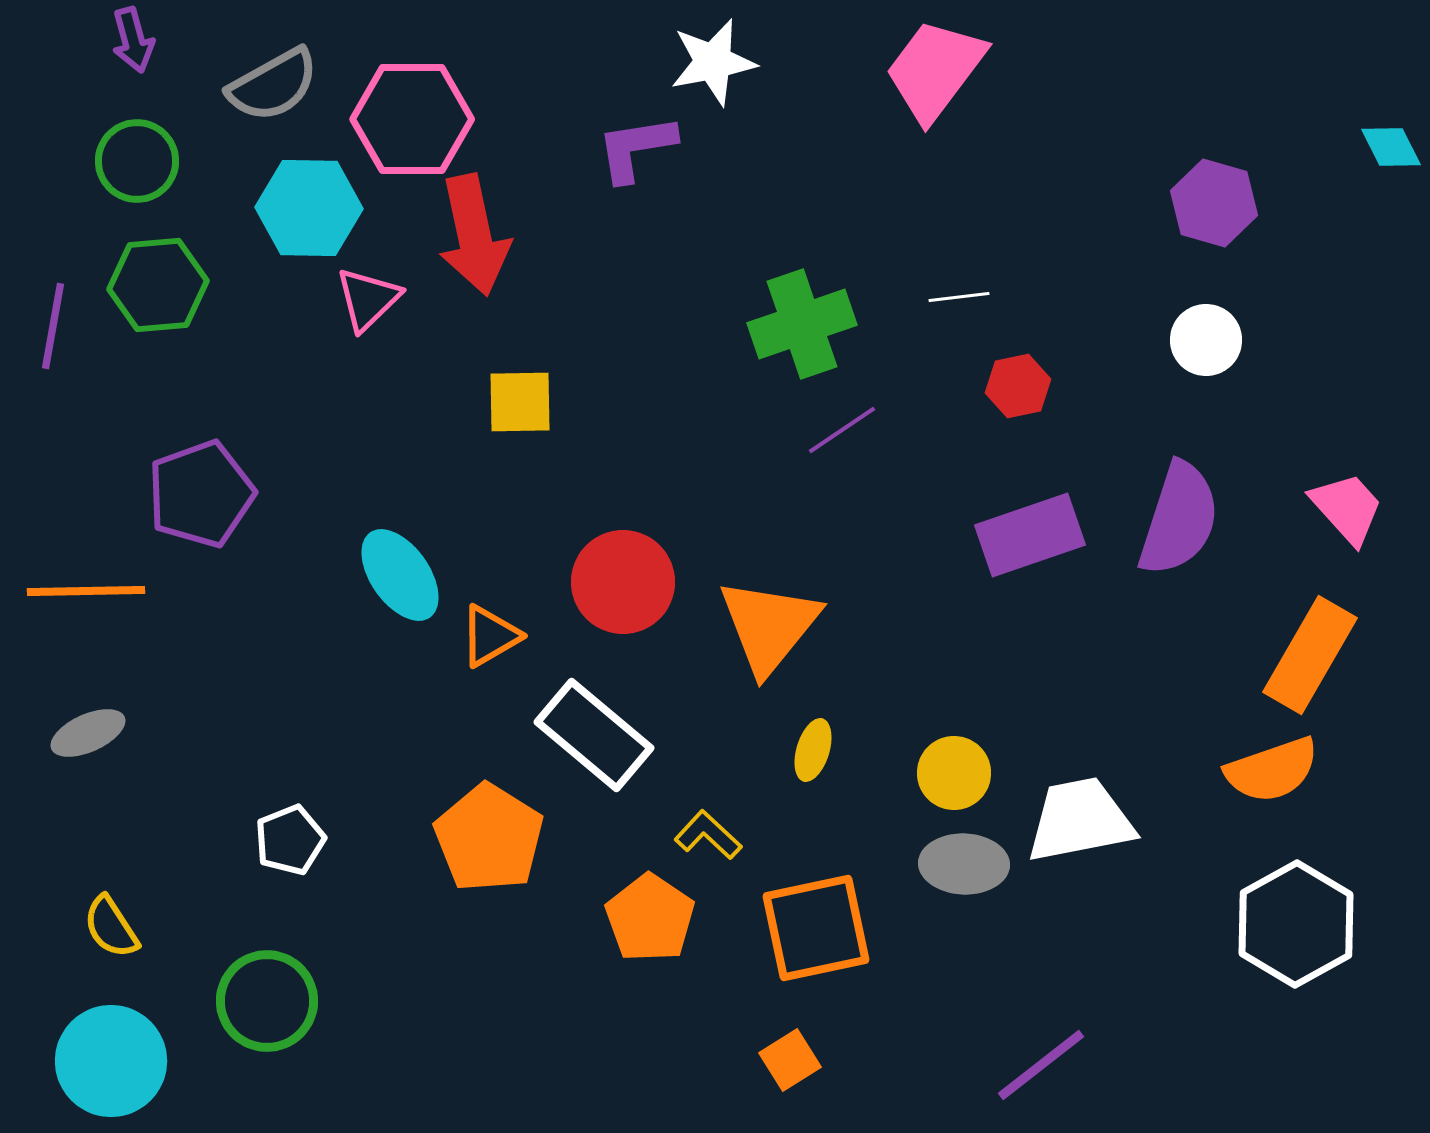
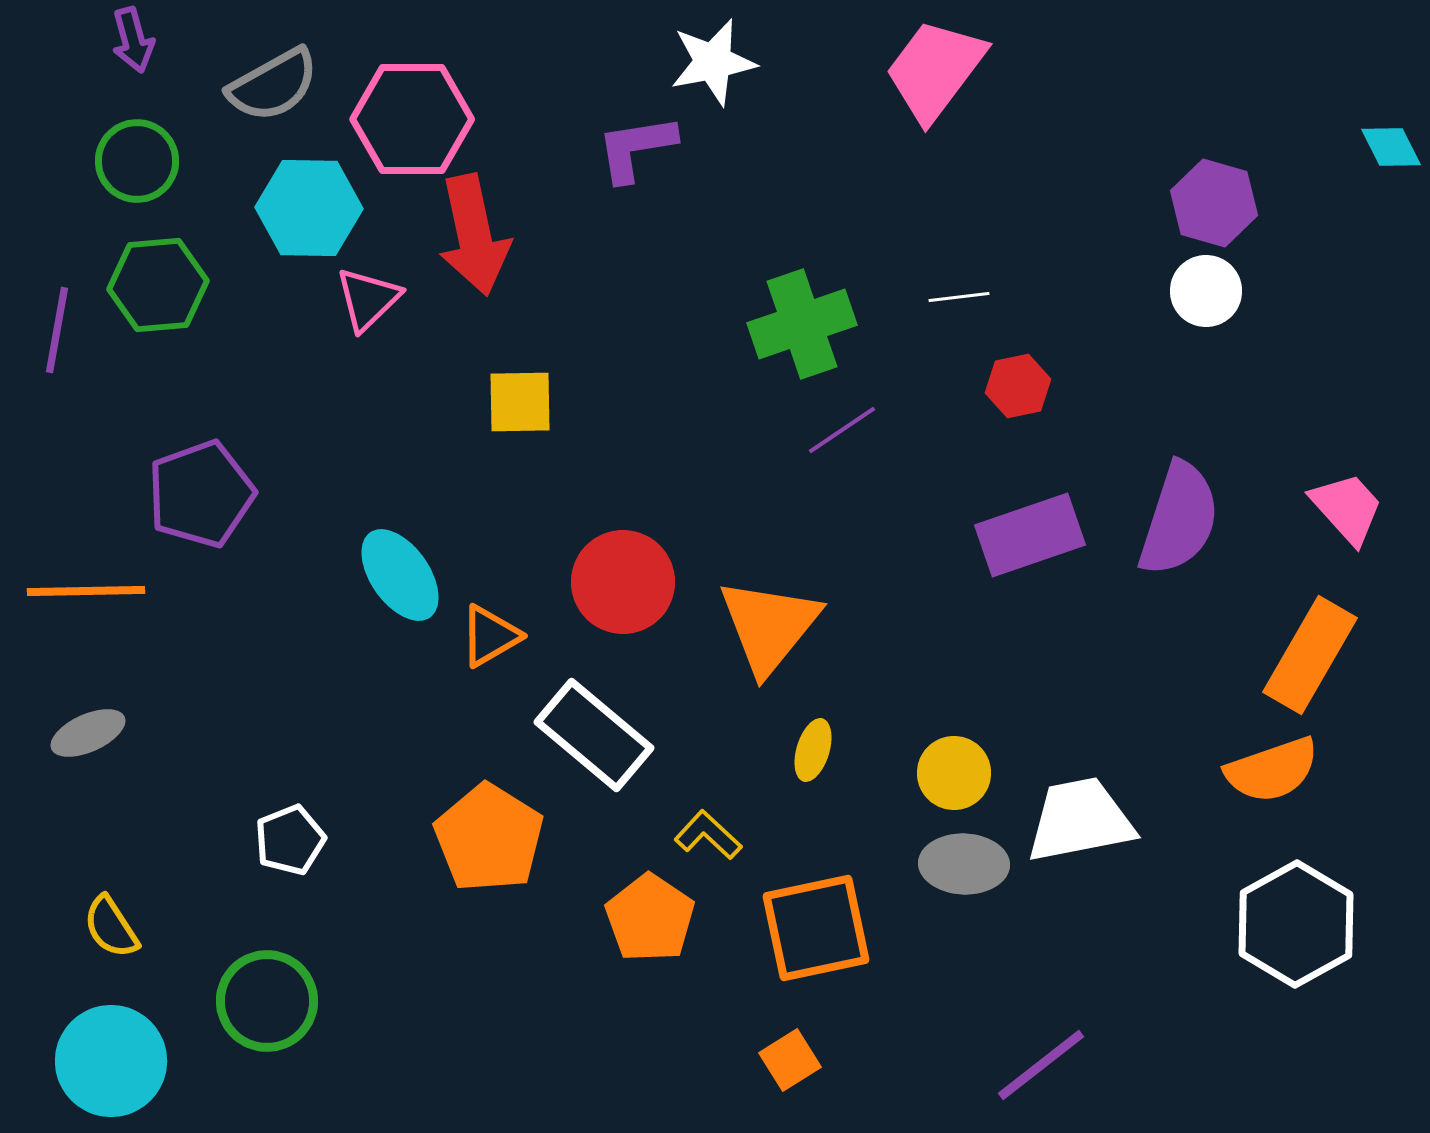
purple line at (53, 326): moved 4 px right, 4 px down
white circle at (1206, 340): moved 49 px up
